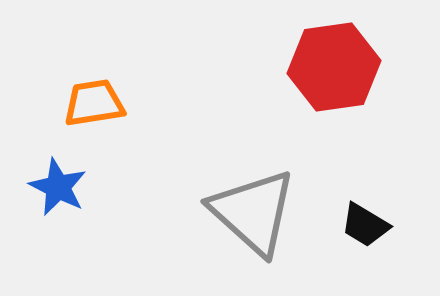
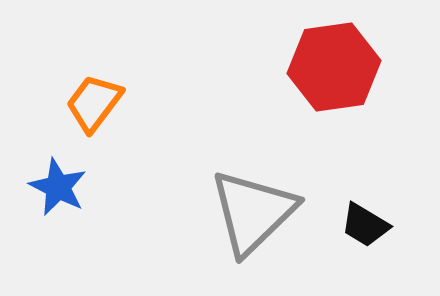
orange trapezoid: rotated 44 degrees counterclockwise
gray triangle: rotated 34 degrees clockwise
